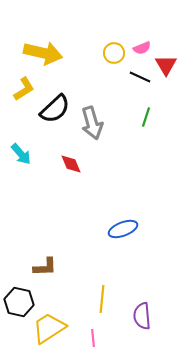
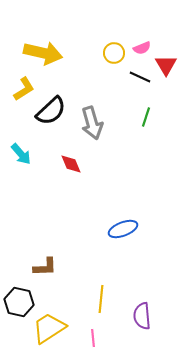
black semicircle: moved 4 px left, 2 px down
yellow line: moved 1 px left
